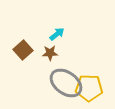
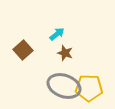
brown star: moved 15 px right; rotated 21 degrees clockwise
gray ellipse: moved 2 px left, 3 px down; rotated 16 degrees counterclockwise
